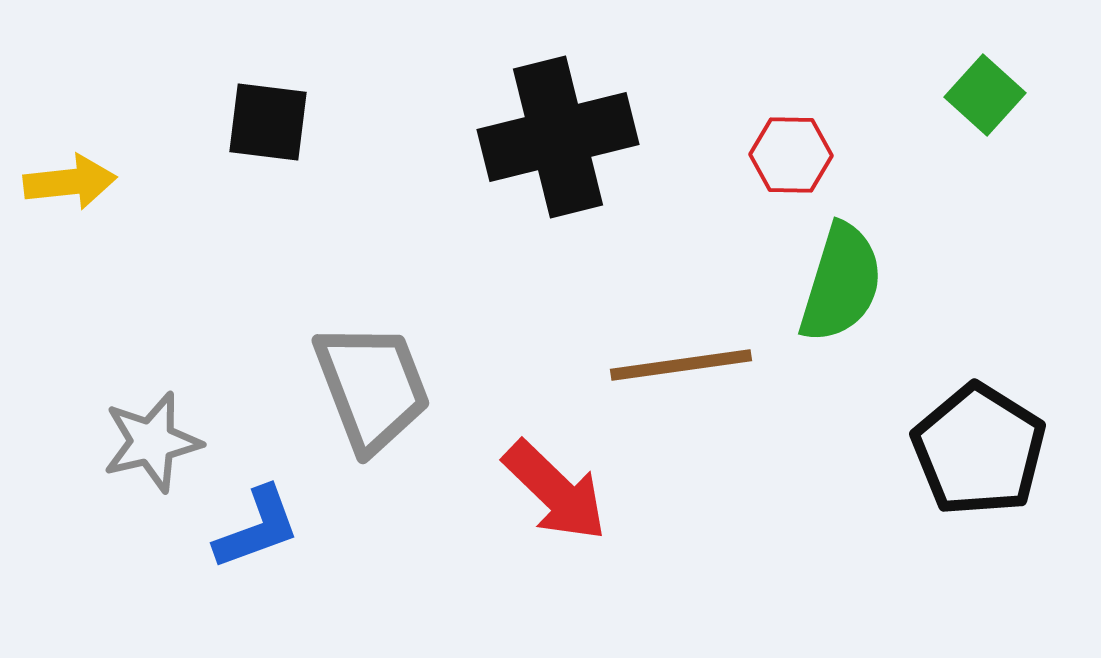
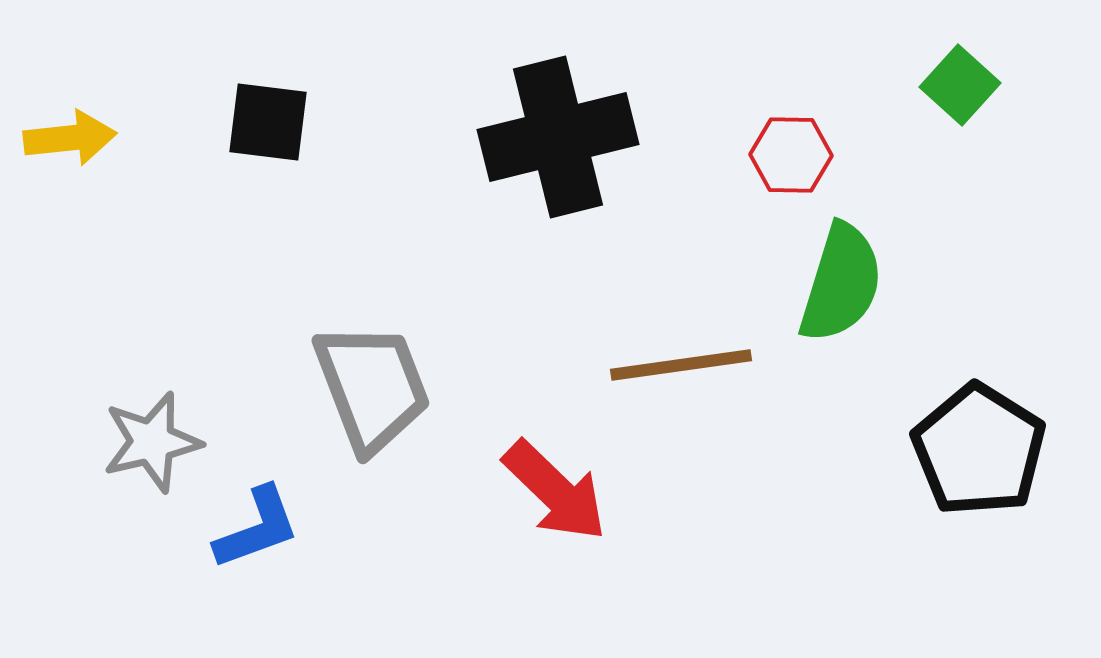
green square: moved 25 px left, 10 px up
yellow arrow: moved 44 px up
